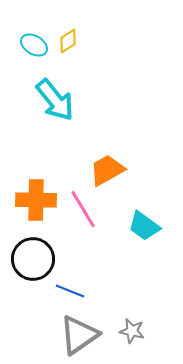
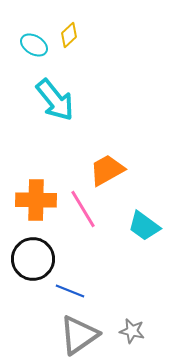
yellow diamond: moved 1 px right, 6 px up; rotated 10 degrees counterclockwise
